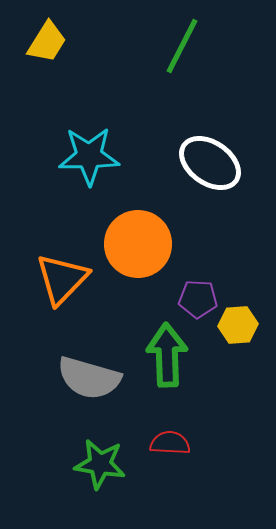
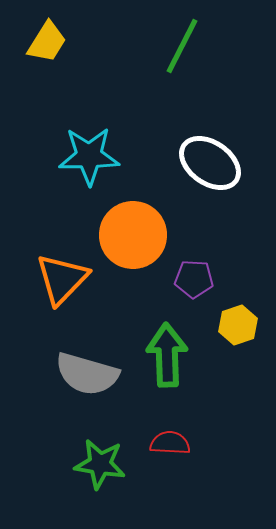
orange circle: moved 5 px left, 9 px up
purple pentagon: moved 4 px left, 20 px up
yellow hexagon: rotated 15 degrees counterclockwise
gray semicircle: moved 2 px left, 4 px up
